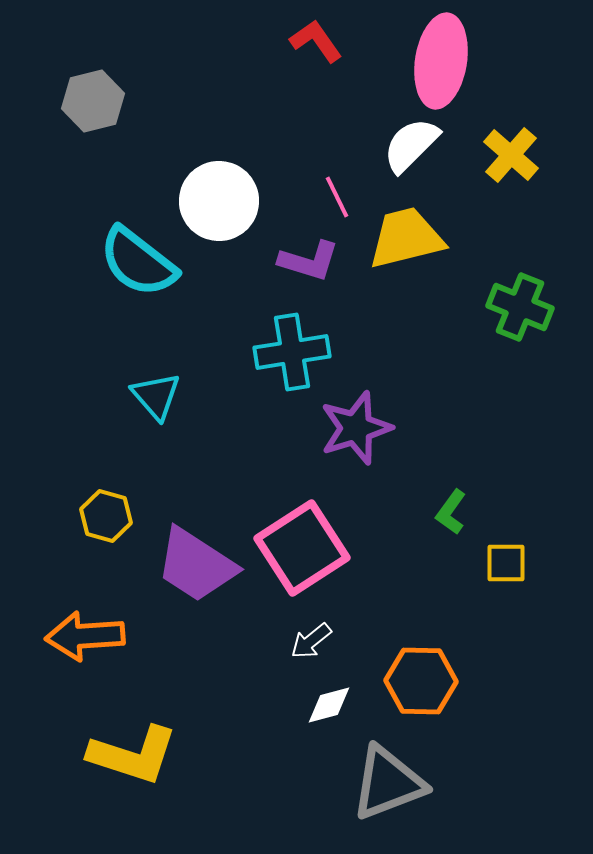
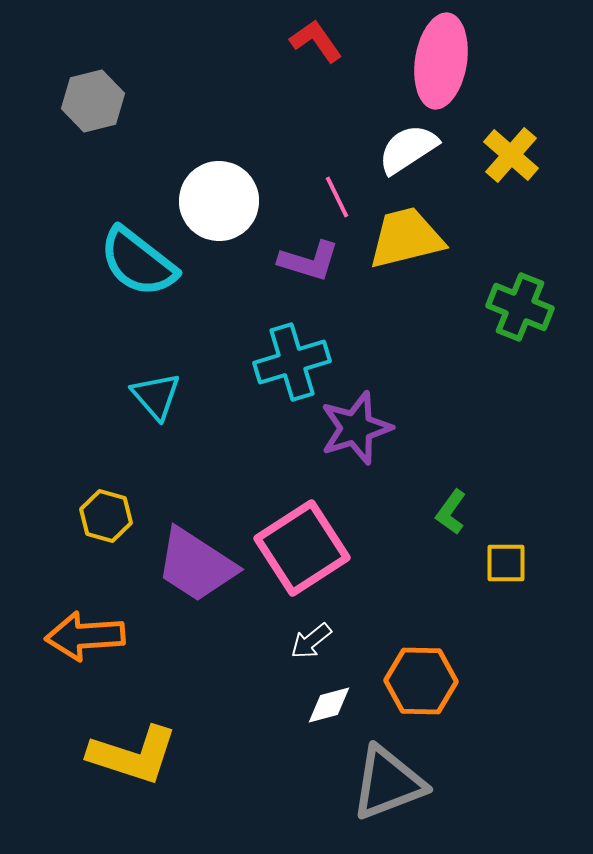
white semicircle: moved 3 px left, 4 px down; rotated 12 degrees clockwise
cyan cross: moved 10 px down; rotated 8 degrees counterclockwise
